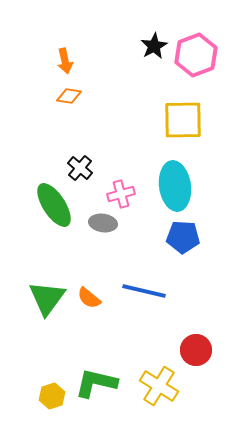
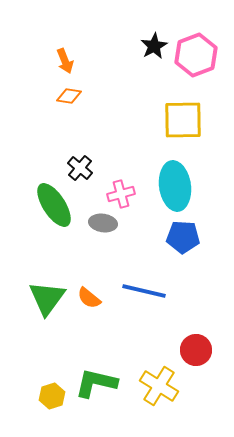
orange arrow: rotated 10 degrees counterclockwise
